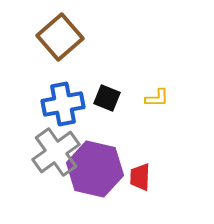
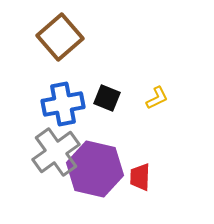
yellow L-shape: rotated 25 degrees counterclockwise
